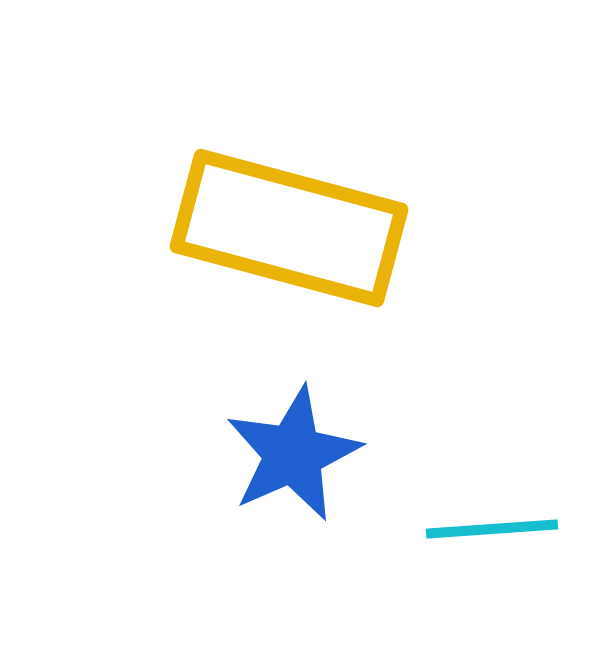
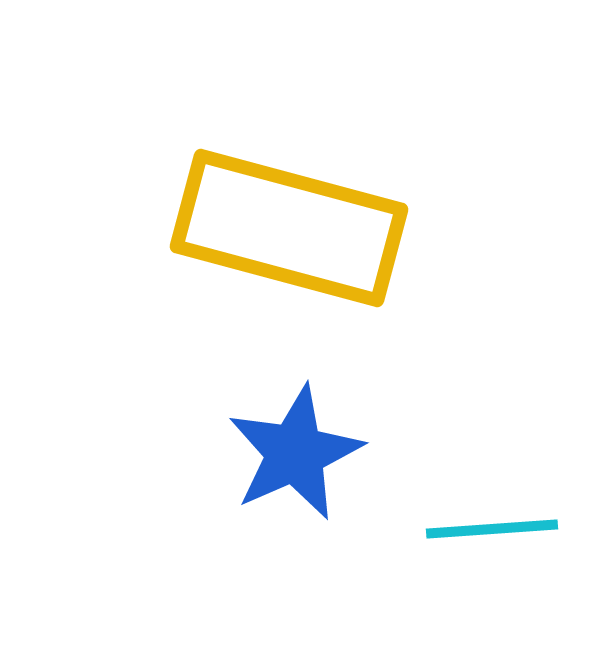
blue star: moved 2 px right, 1 px up
